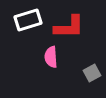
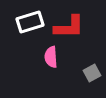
white rectangle: moved 2 px right, 2 px down
